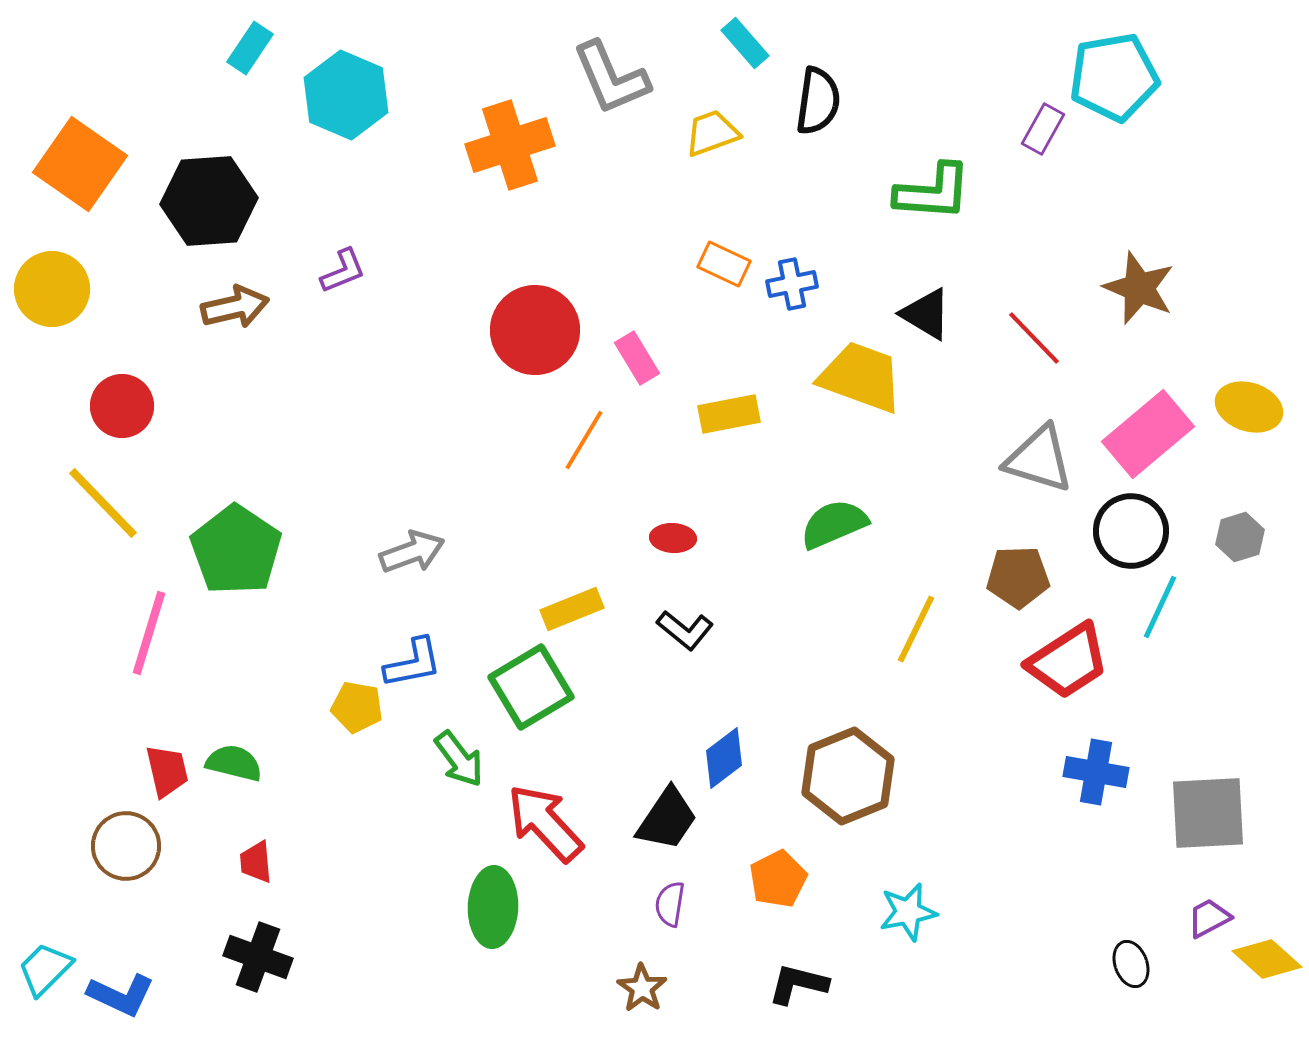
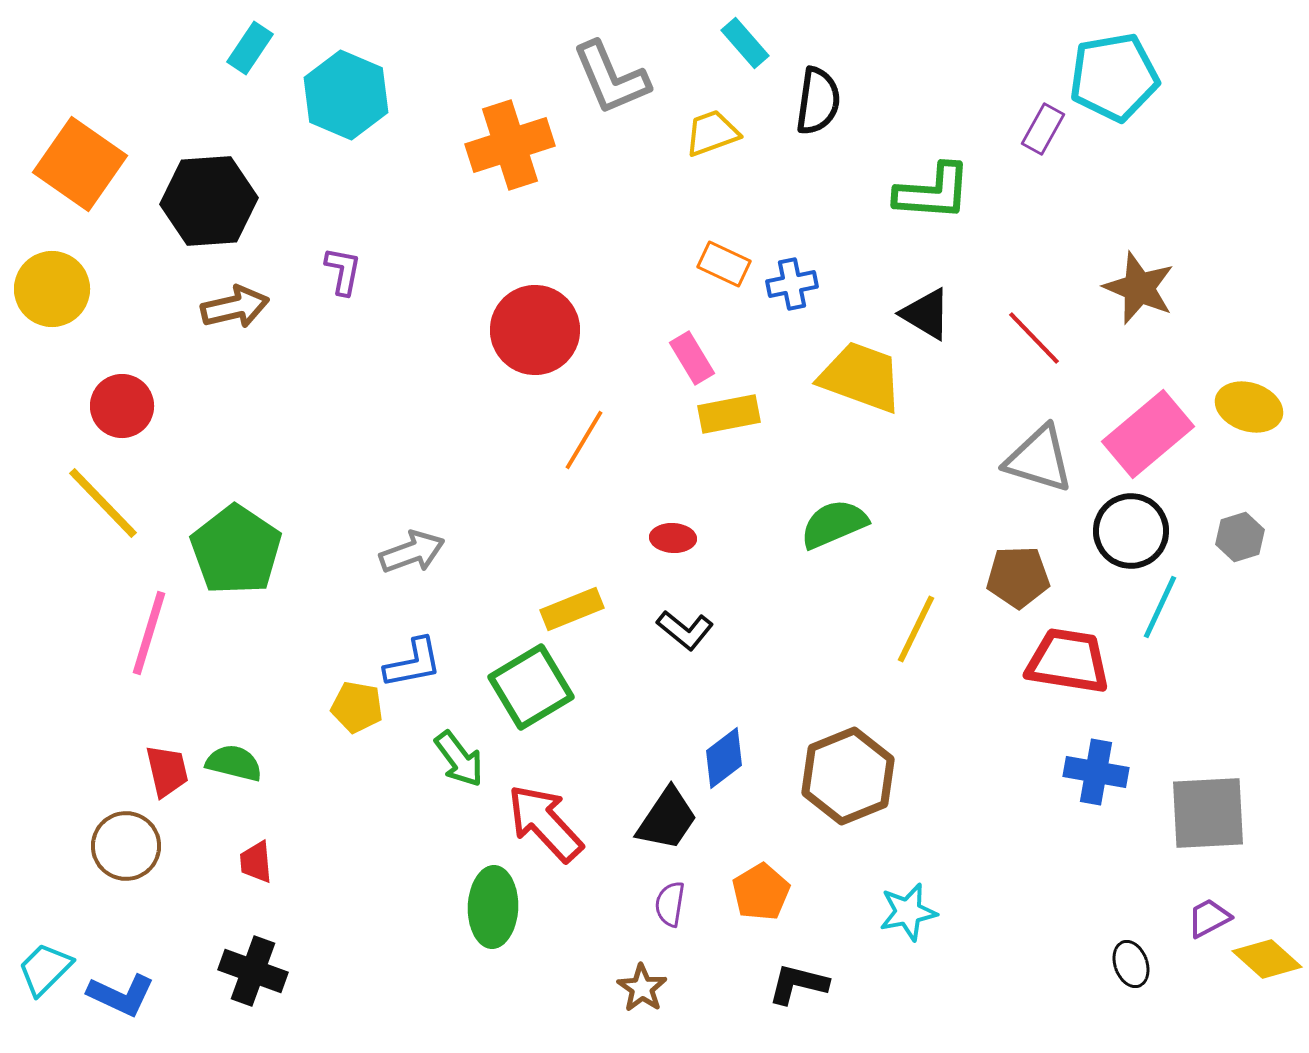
purple L-shape at (343, 271): rotated 57 degrees counterclockwise
pink rectangle at (637, 358): moved 55 px right
red trapezoid at (1068, 661): rotated 138 degrees counterclockwise
orange pentagon at (778, 879): moved 17 px left, 13 px down; rotated 4 degrees counterclockwise
black cross at (258, 957): moved 5 px left, 14 px down
